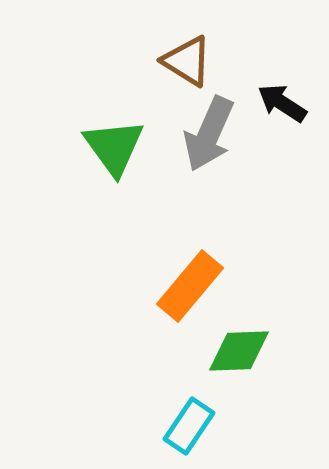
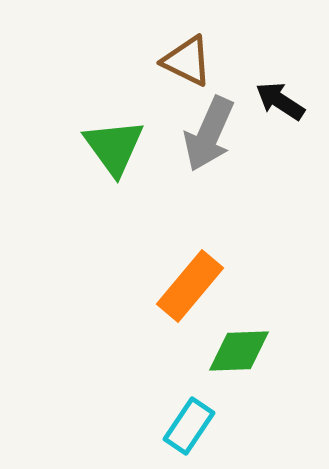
brown triangle: rotated 6 degrees counterclockwise
black arrow: moved 2 px left, 2 px up
